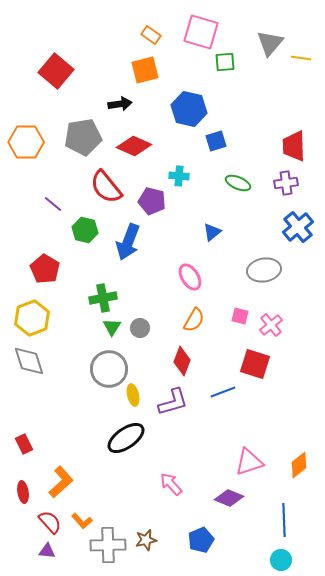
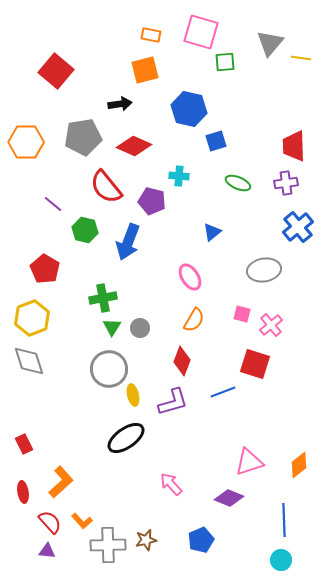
orange rectangle at (151, 35): rotated 24 degrees counterclockwise
pink square at (240, 316): moved 2 px right, 2 px up
